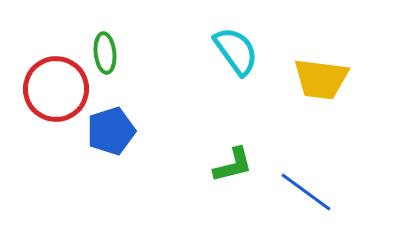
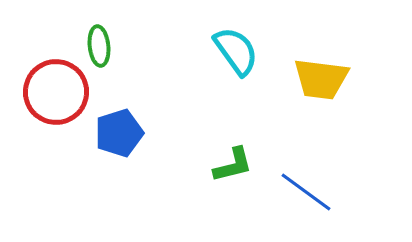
green ellipse: moved 6 px left, 7 px up
red circle: moved 3 px down
blue pentagon: moved 8 px right, 2 px down
